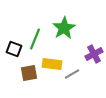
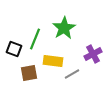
purple cross: moved 1 px left
yellow rectangle: moved 1 px right, 3 px up
